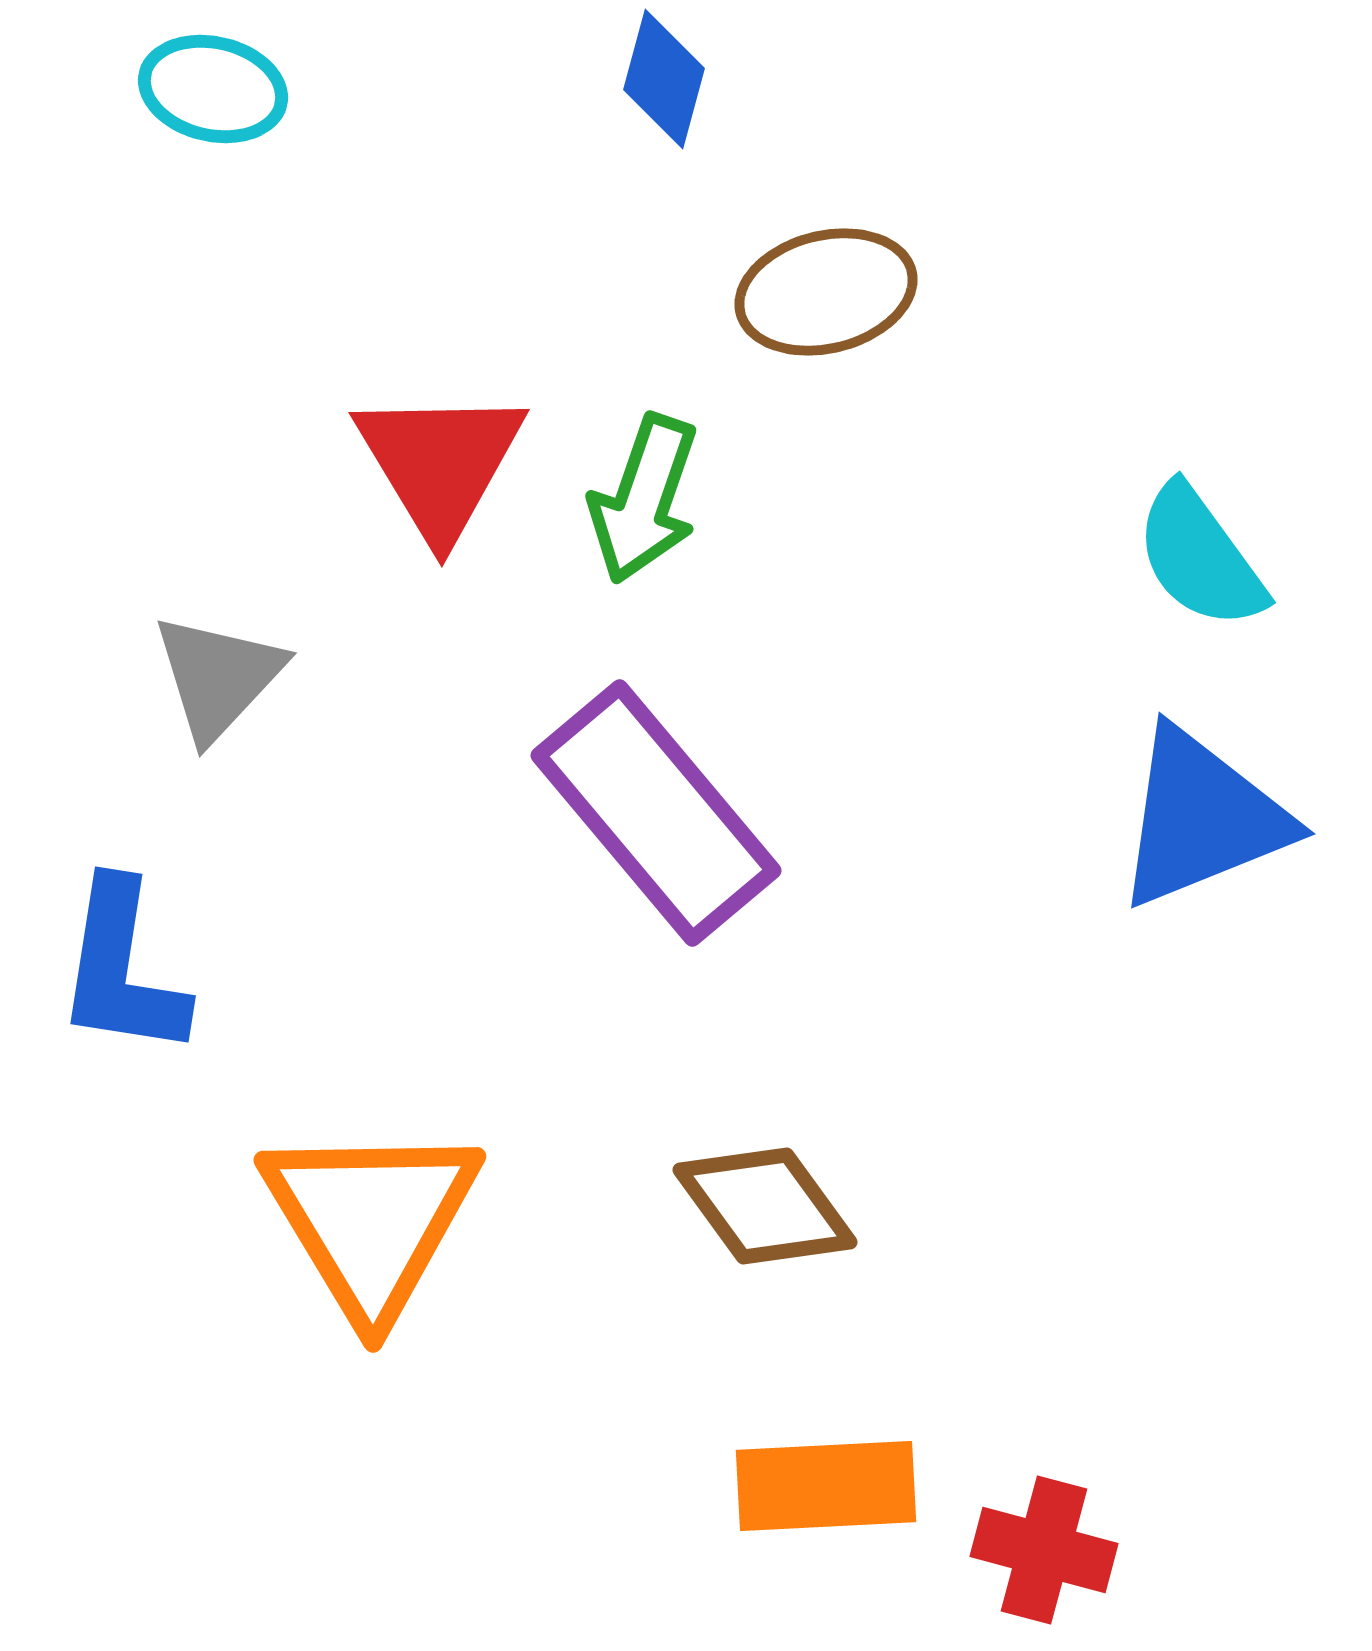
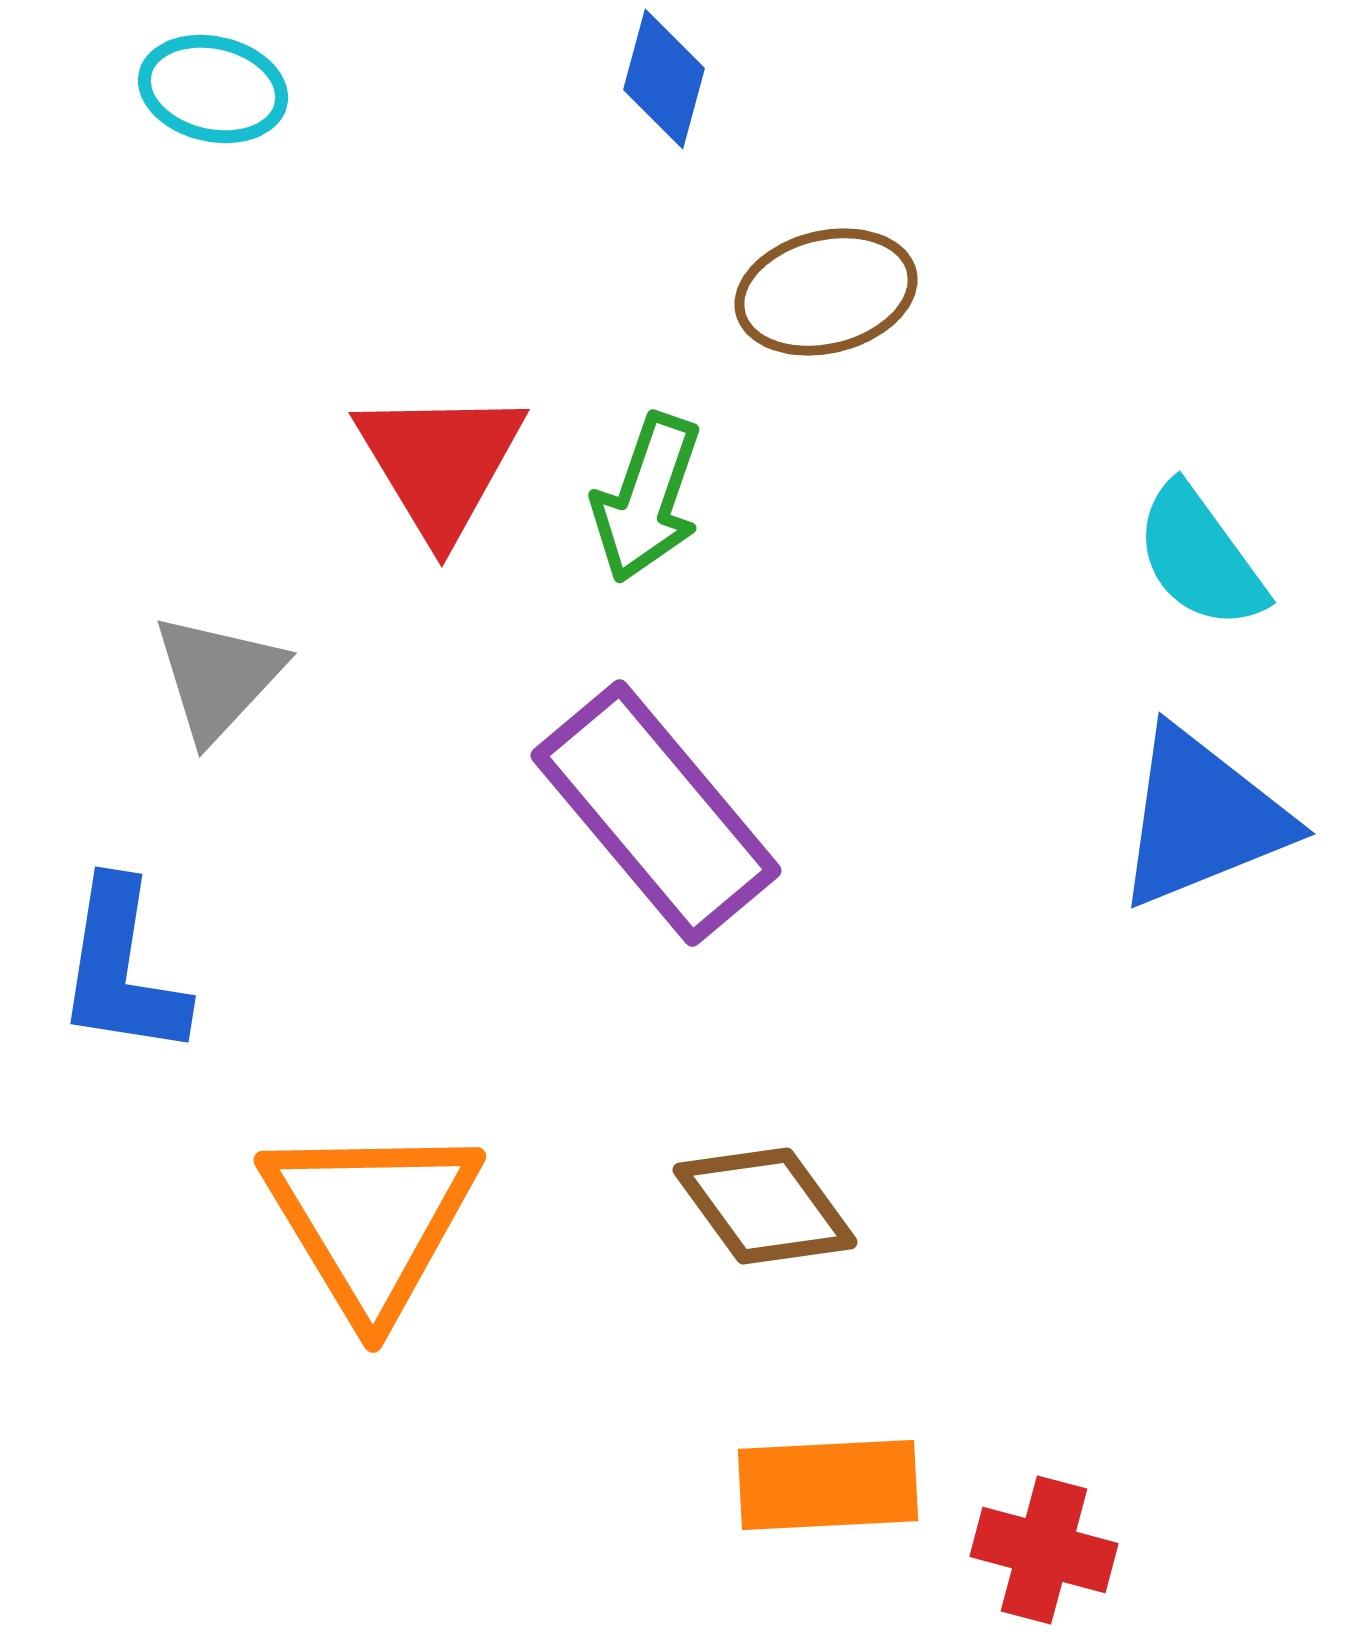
green arrow: moved 3 px right, 1 px up
orange rectangle: moved 2 px right, 1 px up
